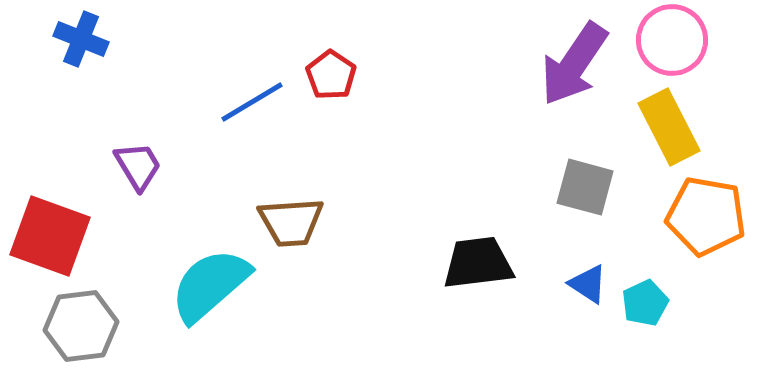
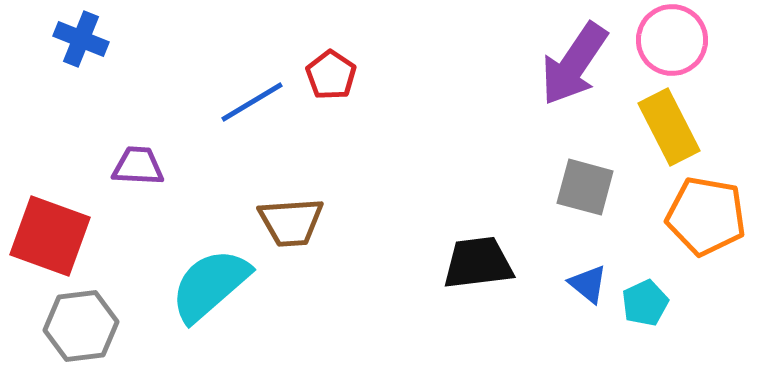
purple trapezoid: rotated 56 degrees counterclockwise
blue triangle: rotated 6 degrees clockwise
